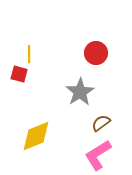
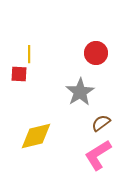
red square: rotated 12 degrees counterclockwise
yellow diamond: rotated 8 degrees clockwise
